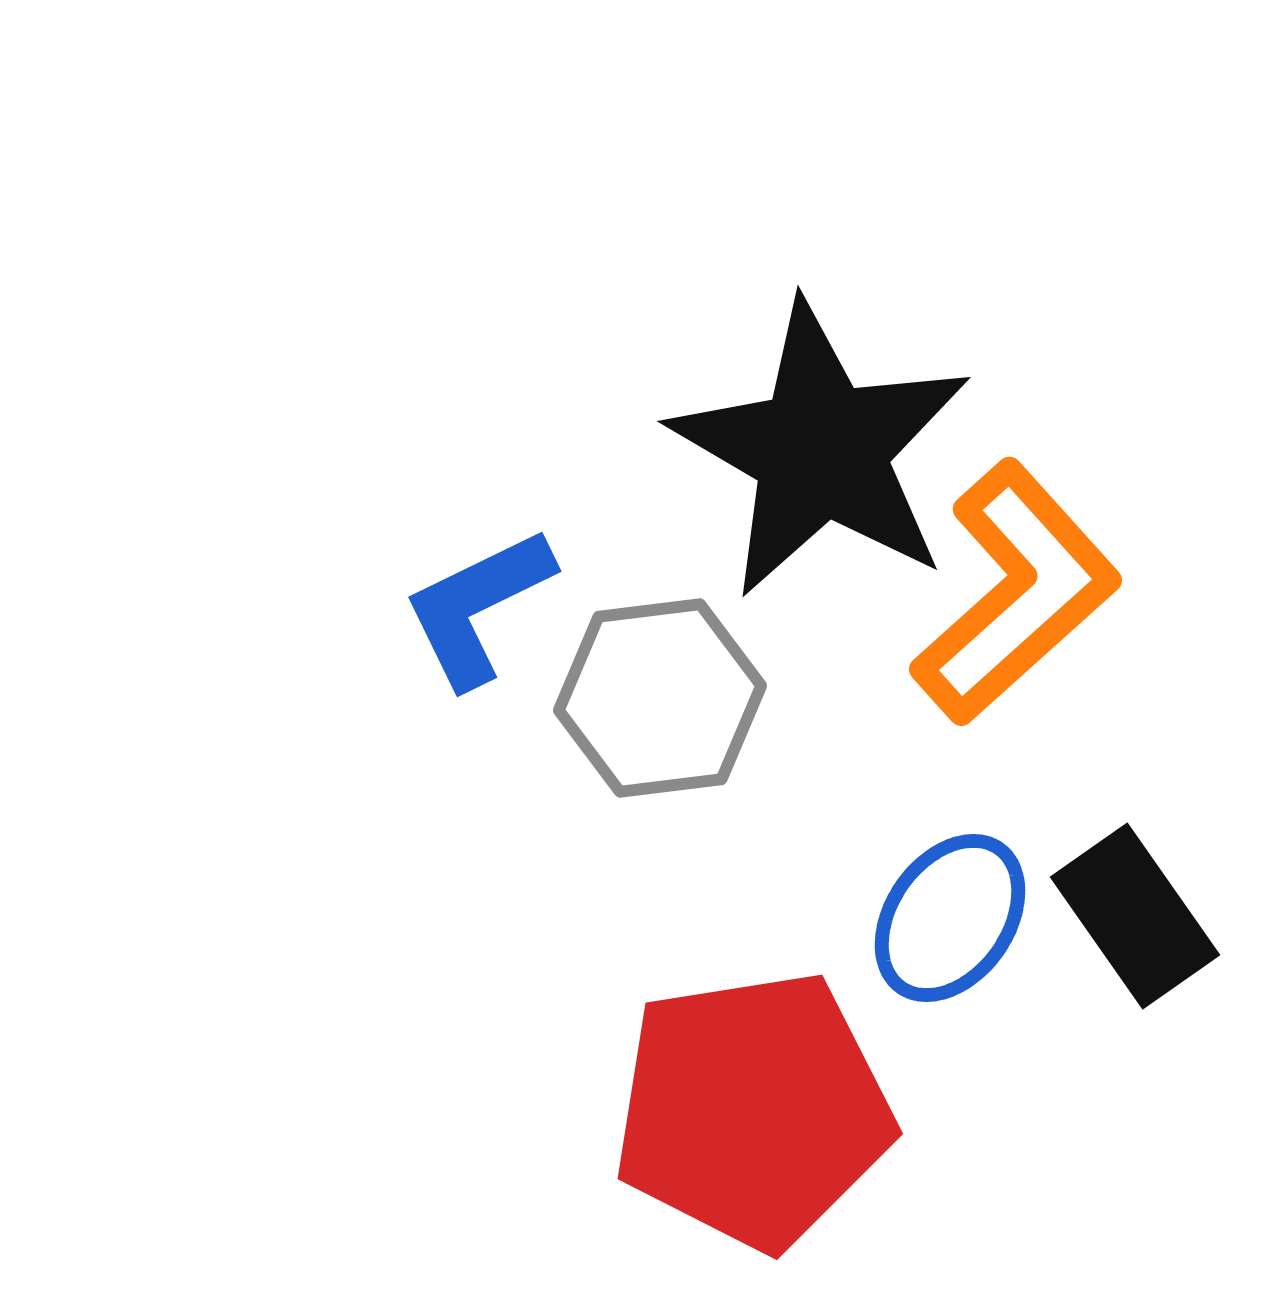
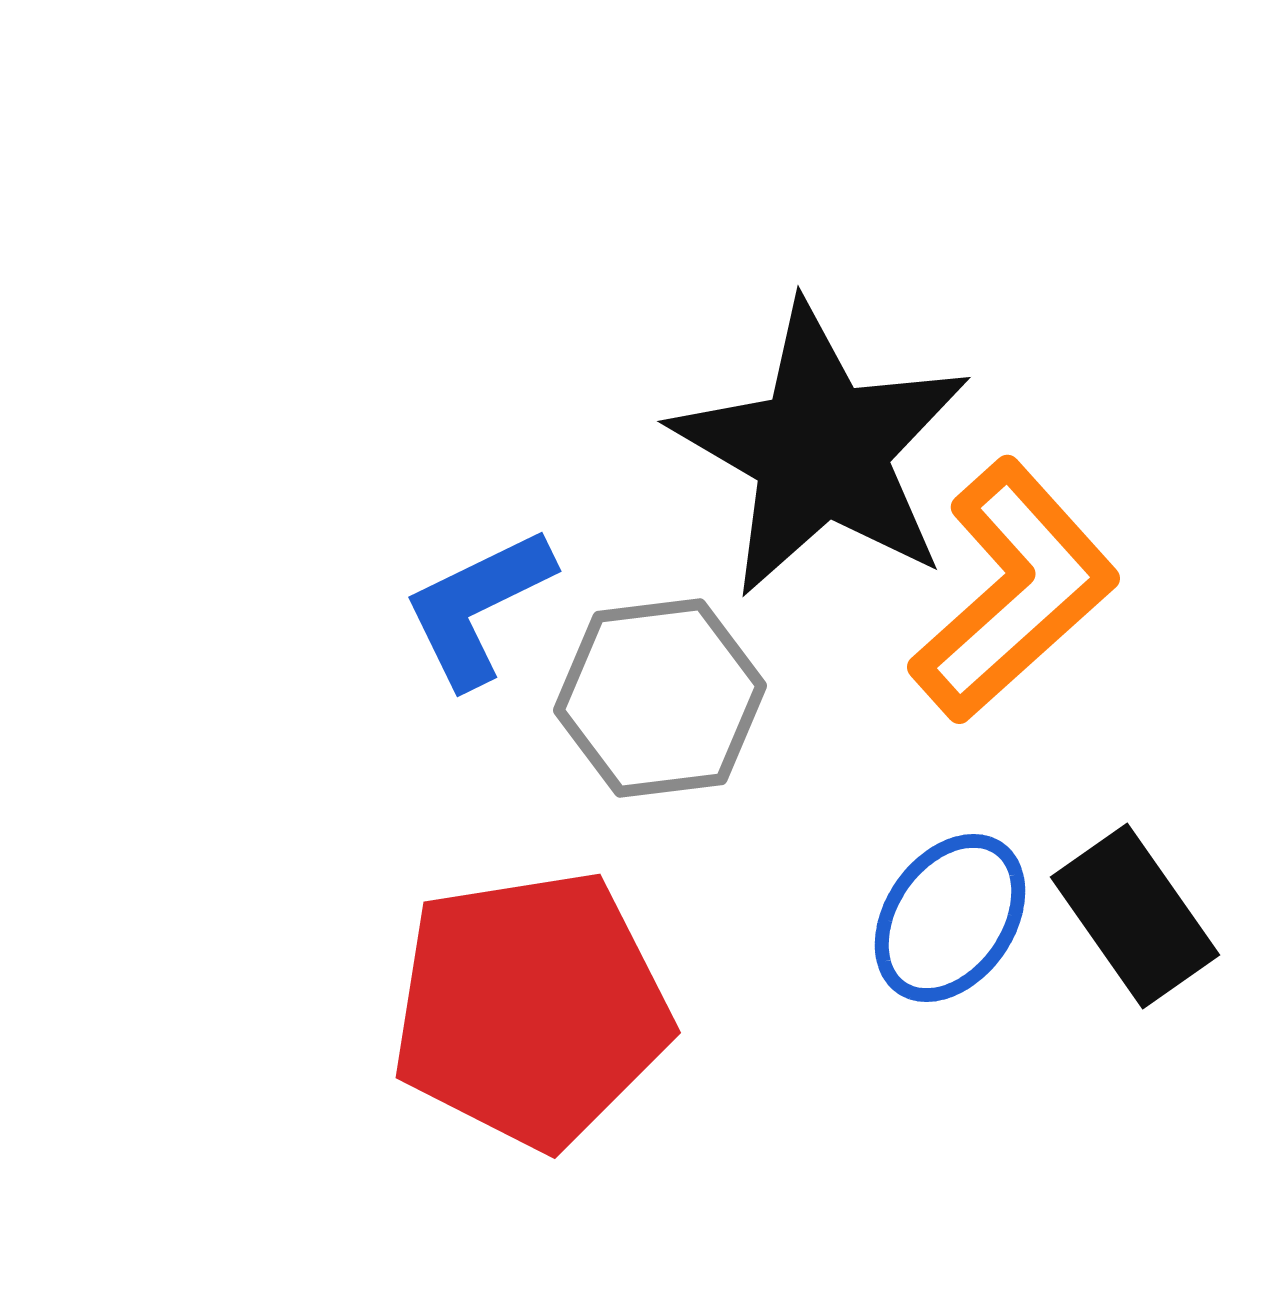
orange L-shape: moved 2 px left, 2 px up
red pentagon: moved 222 px left, 101 px up
